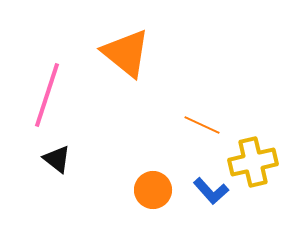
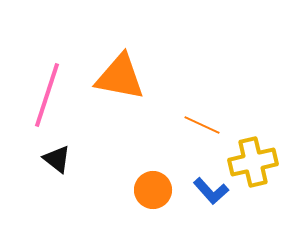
orange triangle: moved 6 px left, 24 px down; rotated 28 degrees counterclockwise
